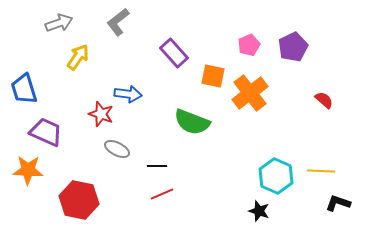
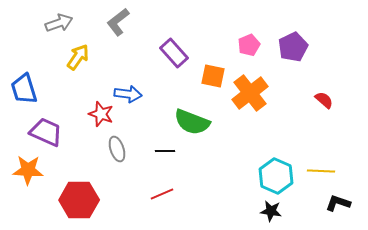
gray ellipse: rotated 45 degrees clockwise
black line: moved 8 px right, 15 px up
red hexagon: rotated 12 degrees counterclockwise
black star: moved 12 px right; rotated 10 degrees counterclockwise
